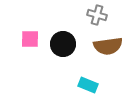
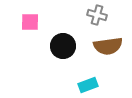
pink square: moved 17 px up
black circle: moved 2 px down
cyan rectangle: rotated 42 degrees counterclockwise
